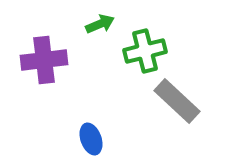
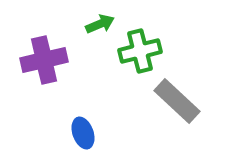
green cross: moved 5 px left
purple cross: rotated 6 degrees counterclockwise
blue ellipse: moved 8 px left, 6 px up
